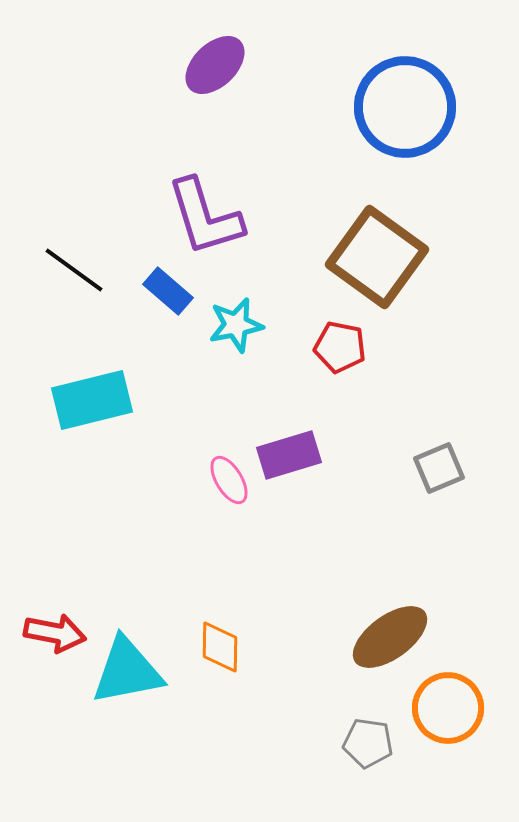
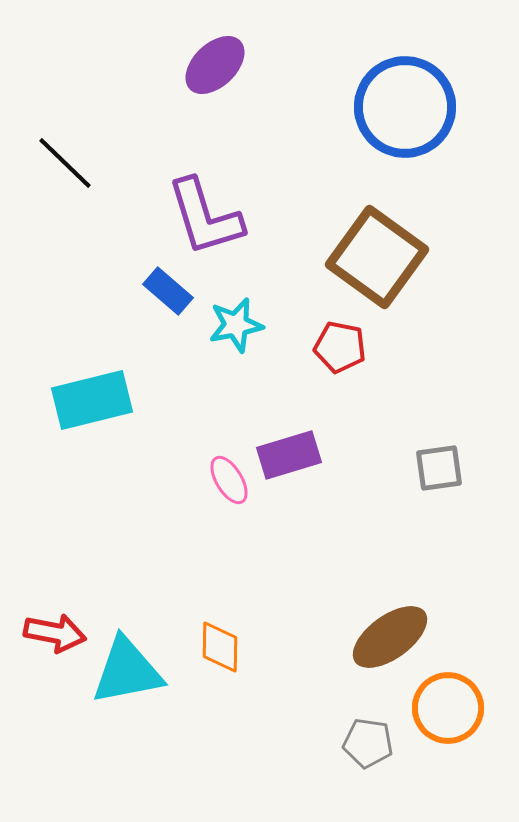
black line: moved 9 px left, 107 px up; rotated 8 degrees clockwise
gray square: rotated 15 degrees clockwise
